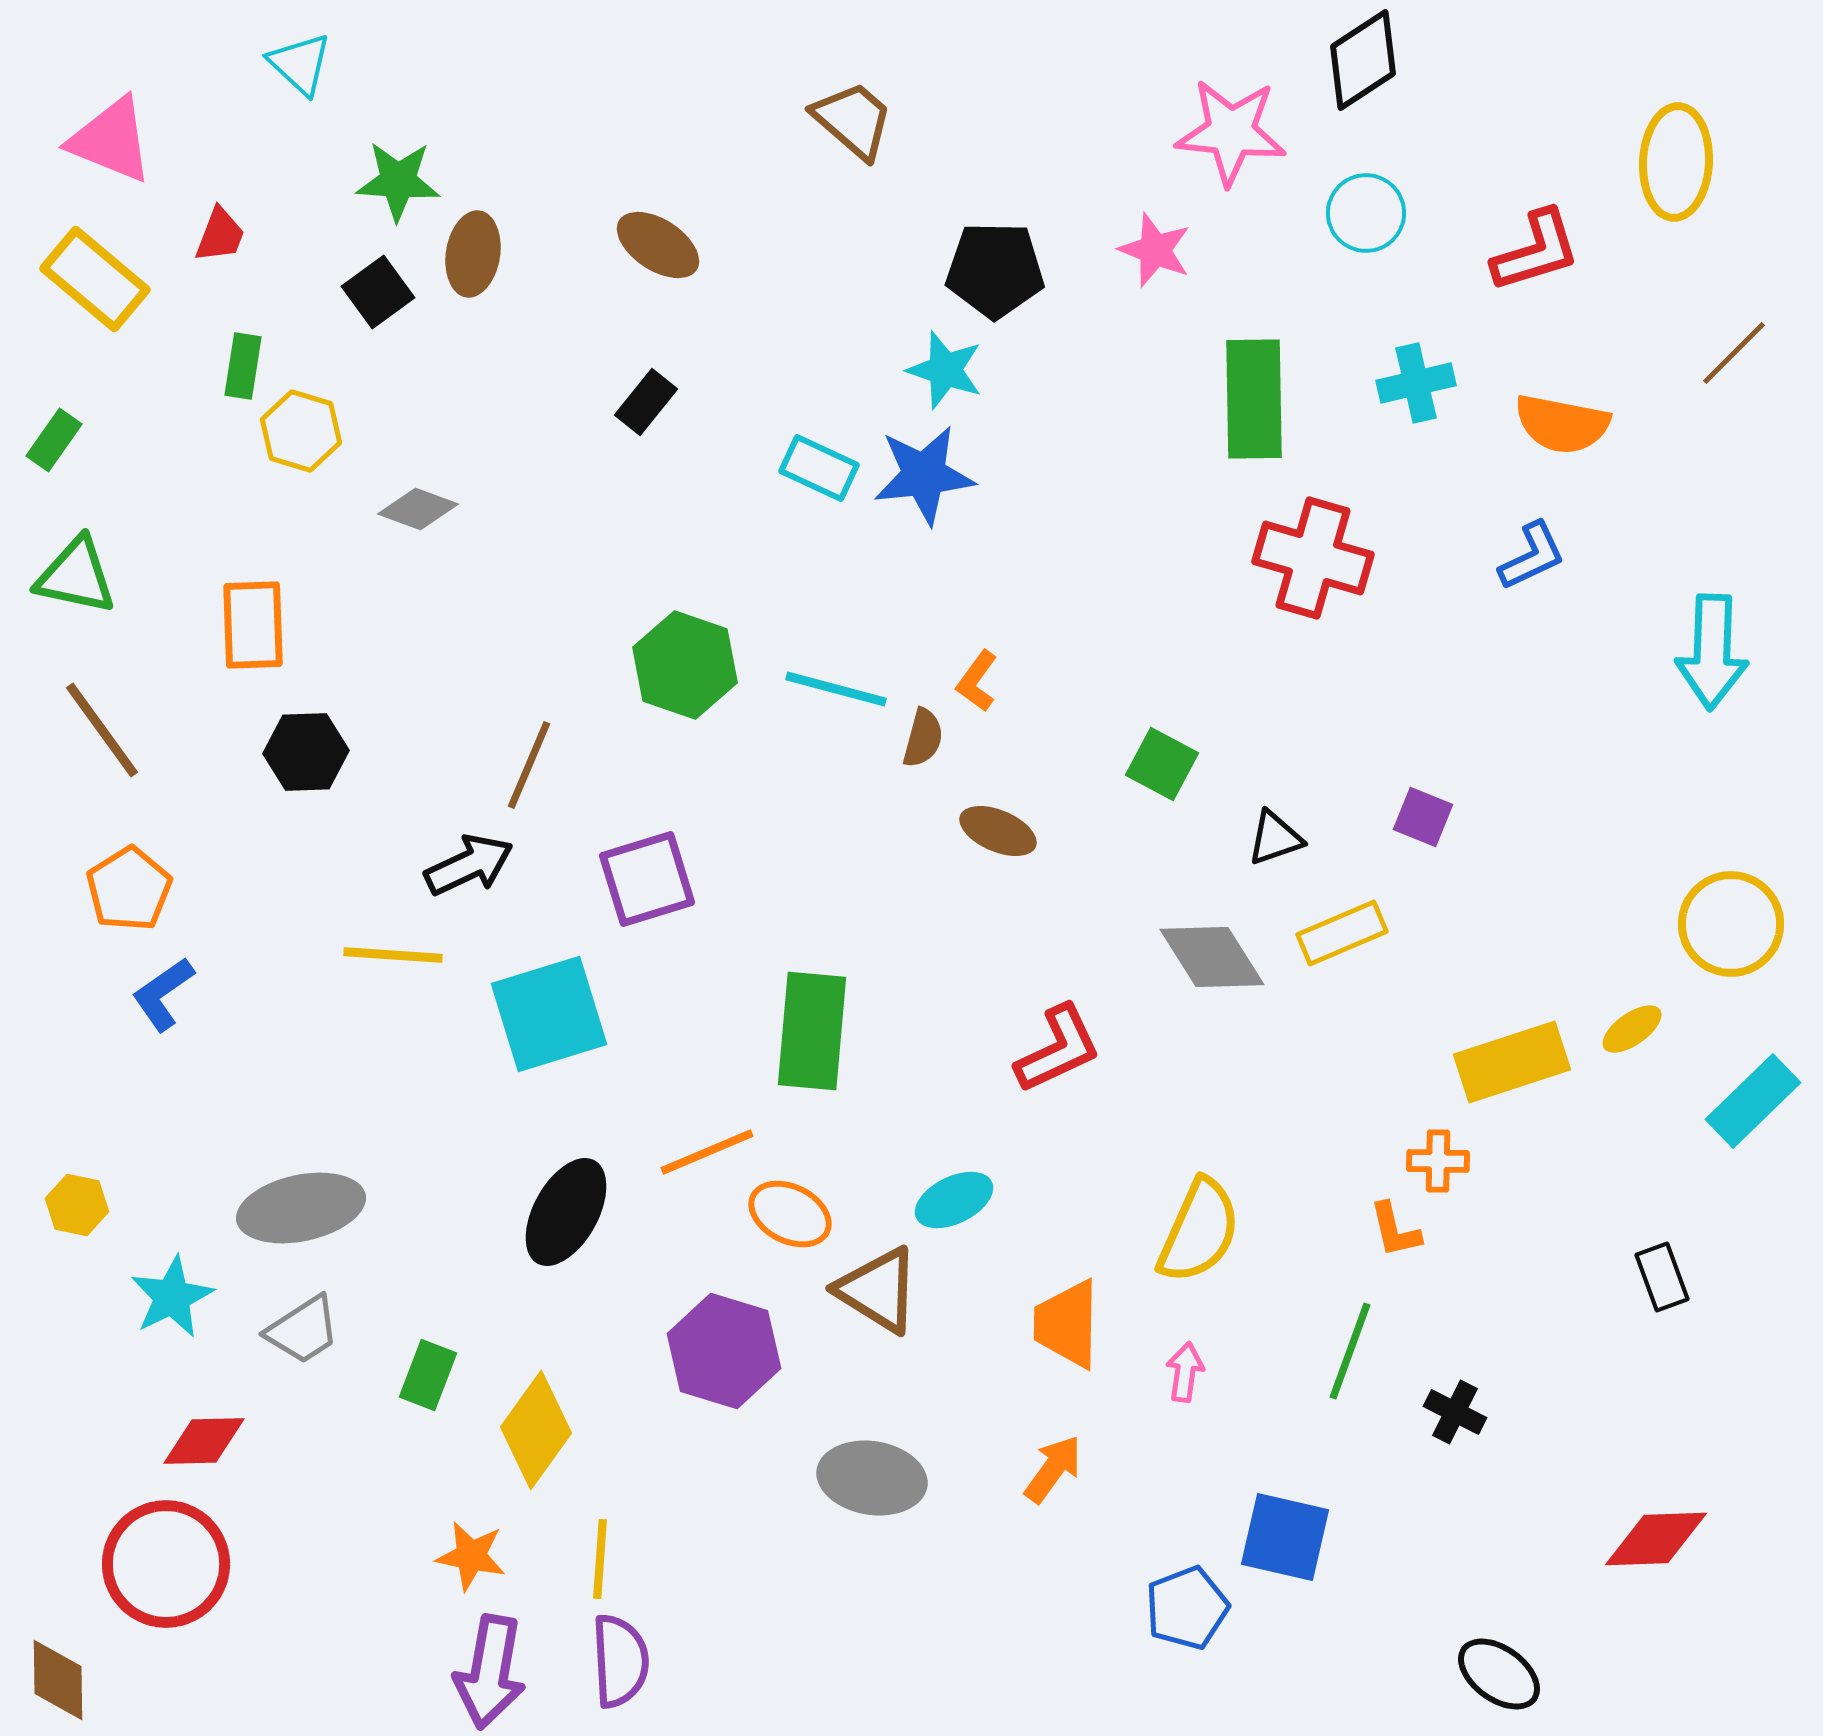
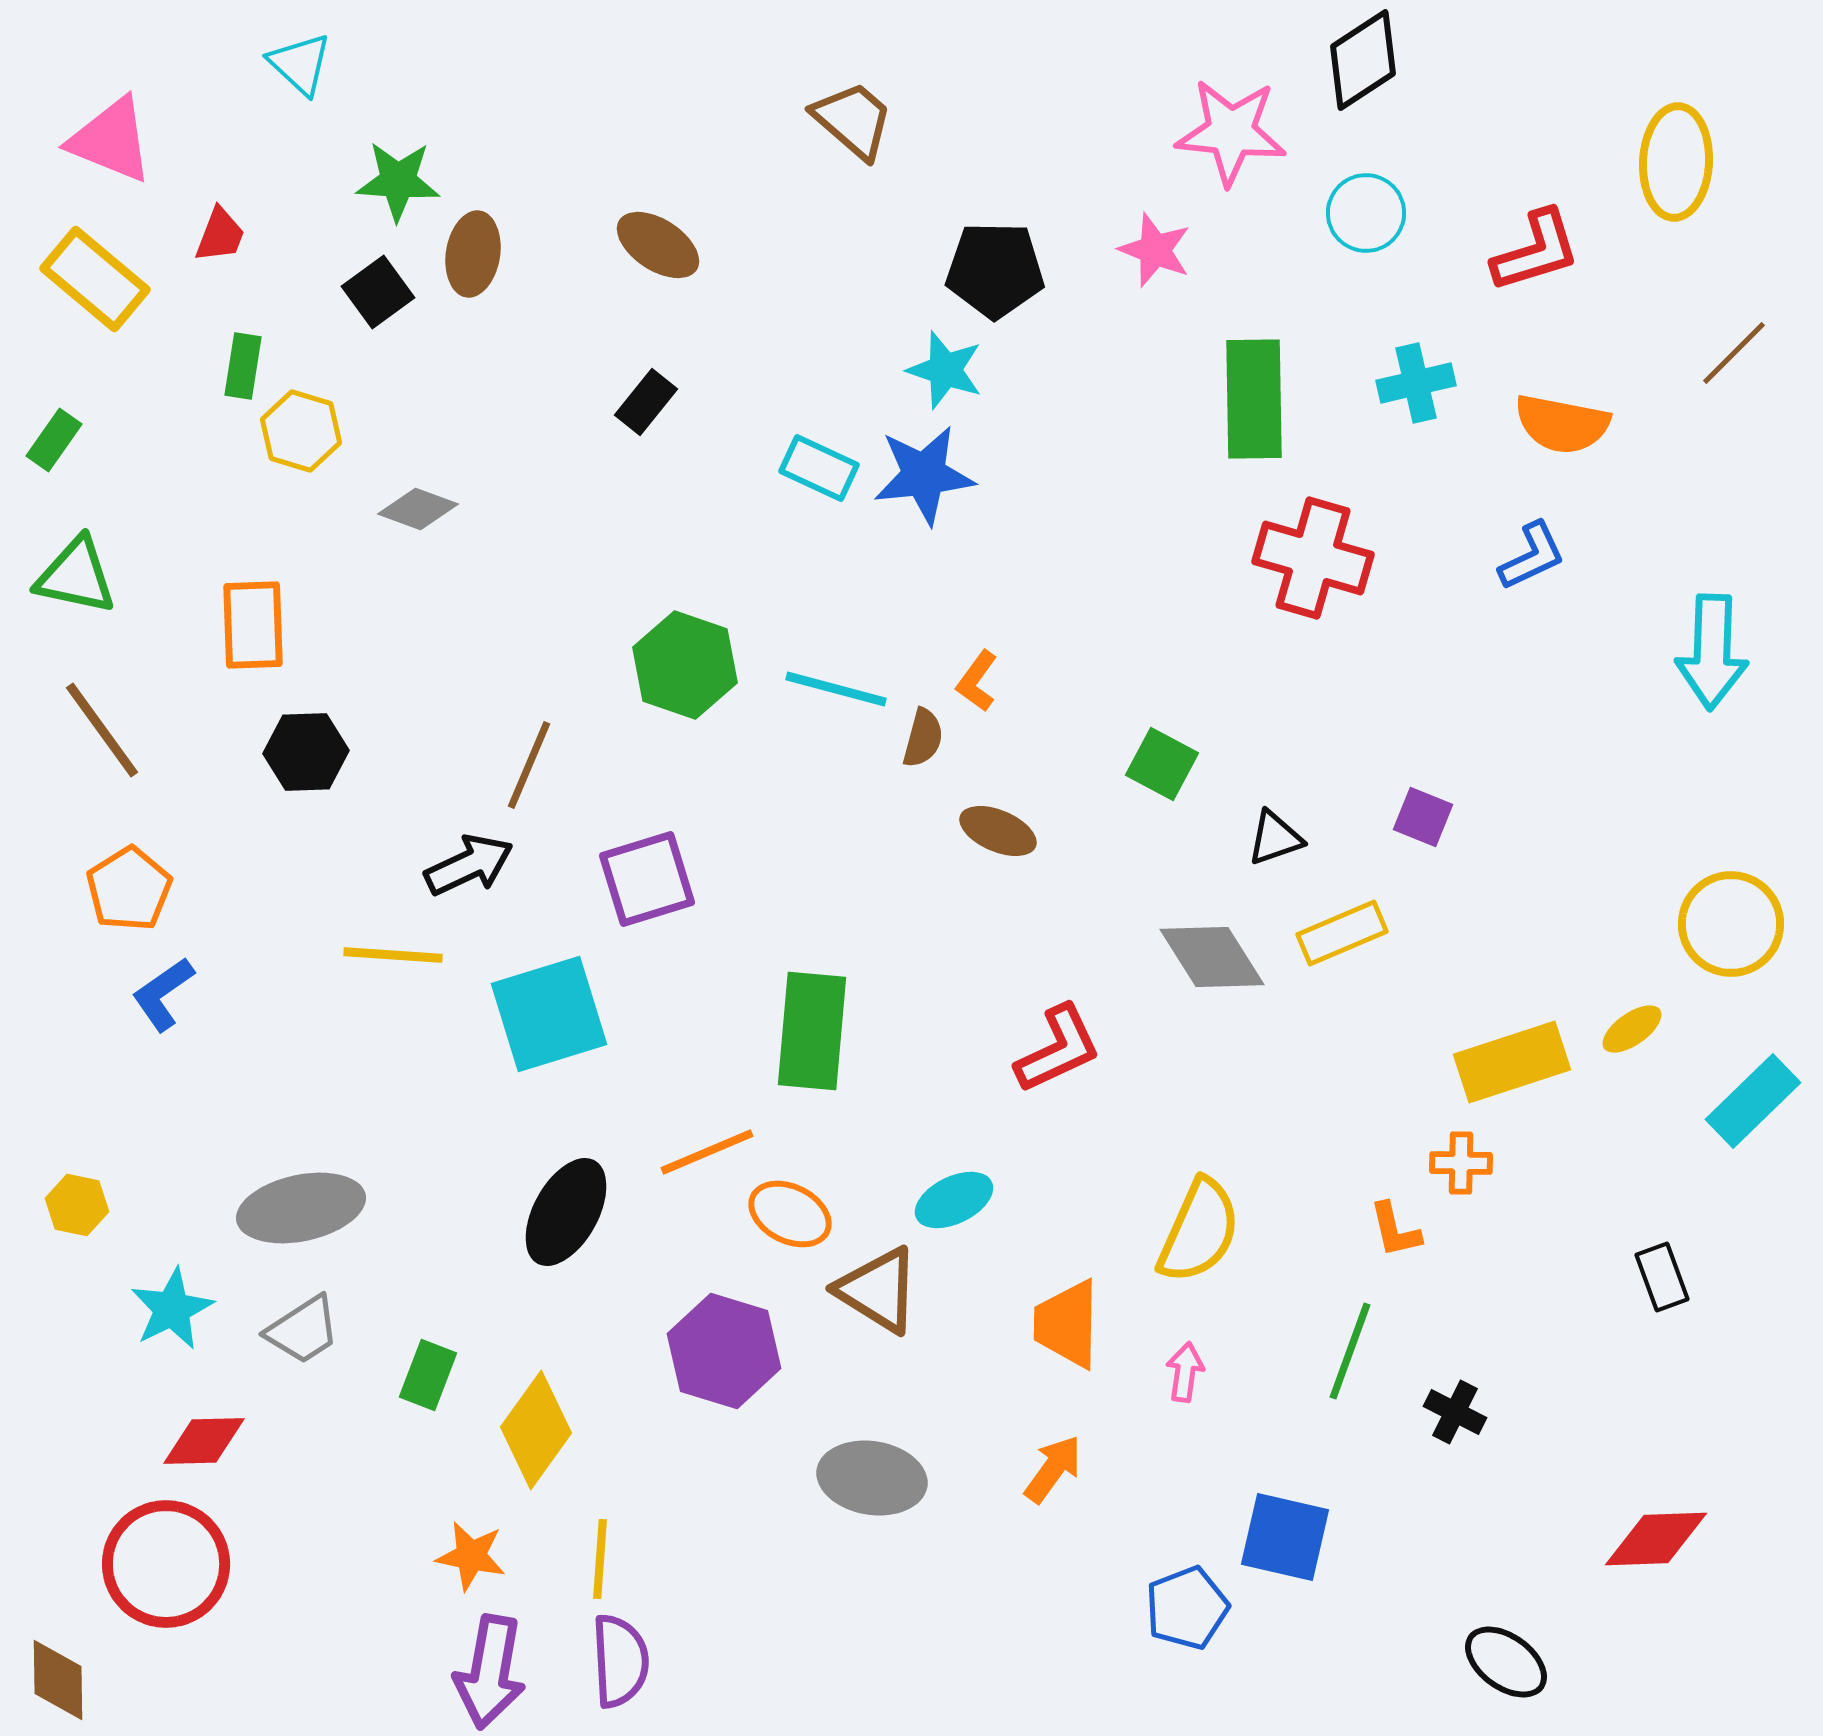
orange cross at (1438, 1161): moved 23 px right, 2 px down
cyan star at (172, 1297): moved 12 px down
black ellipse at (1499, 1674): moved 7 px right, 12 px up
